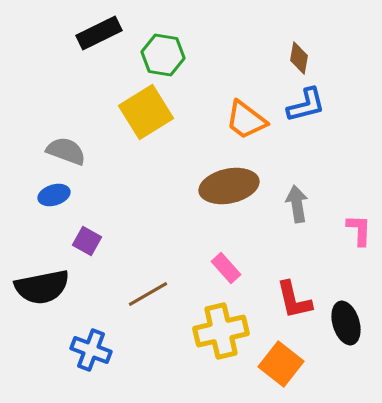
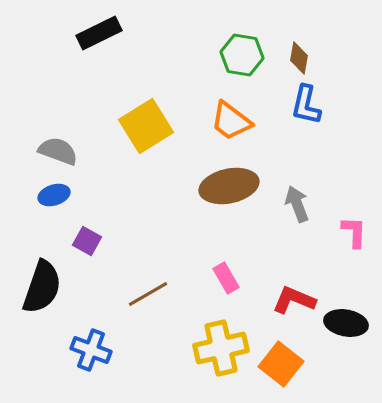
green hexagon: moved 79 px right
blue L-shape: rotated 117 degrees clockwise
yellow square: moved 14 px down
orange trapezoid: moved 15 px left, 1 px down
gray semicircle: moved 8 px left
gray arrow: rotated 12 degrees counterclockwise
pink L-shape: moved 5 px left, 2 px down
pink rectangle: moved 10 px down; rotated 12 degrees clockwise
black semicircle: rotated 60 degrees counterclockwise
red L-shape: rotated 126 degrees clockwise
black ellipse: rotated 63 degrees counterclockwise
yellow cross: moved 17 px down
